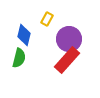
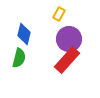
yellow rectangle: moved 12 px right, 5 px up
blue diamond: moved 1 px up
